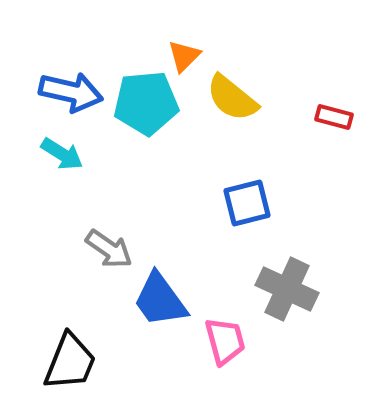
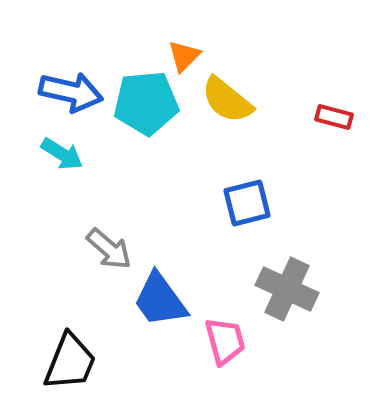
yellow semicircle: moved 5 px left, 2 px down
gray arrow: rotated 6 degrees clockwise
